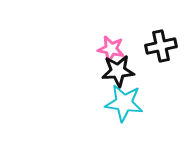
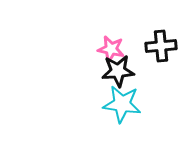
black cross: rotated 8 degrees clockwise
cyan star: moved 2 px left, 1 px down
